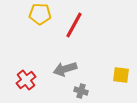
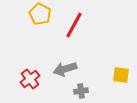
yellow pentagon: rotated 25 degrees clockwise
red cross: moved 4 px right, 1 px up
gray cross: rotated 24 degrees counterclockwise
